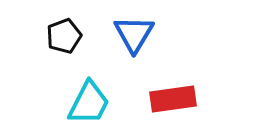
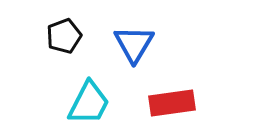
blue triangle: moved 10 px down
red rectangle: moved 1 px left, 4 px down
